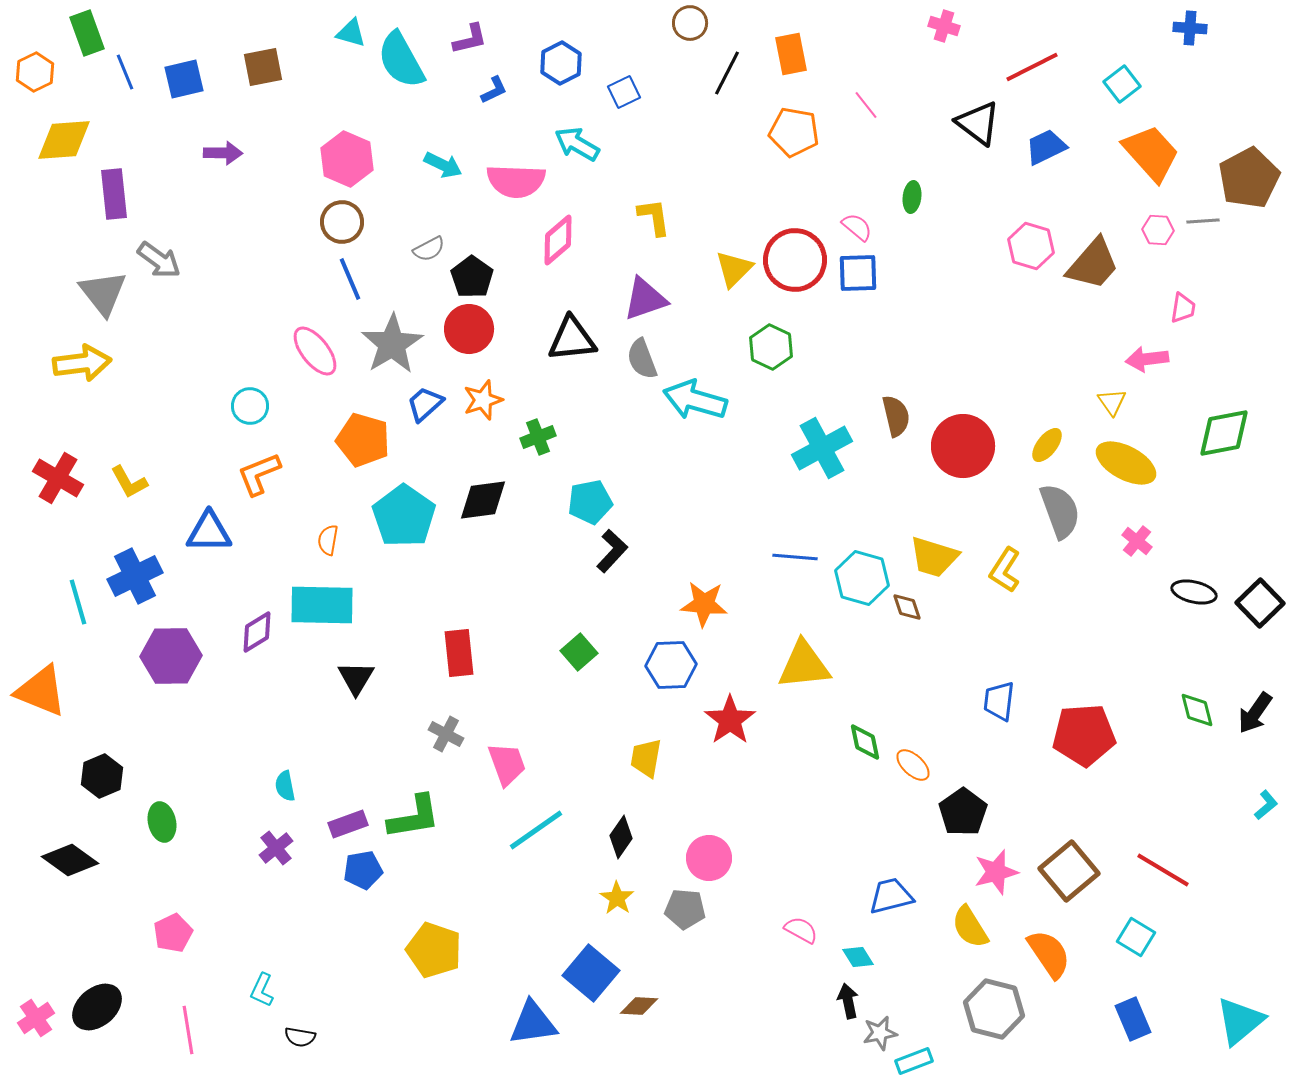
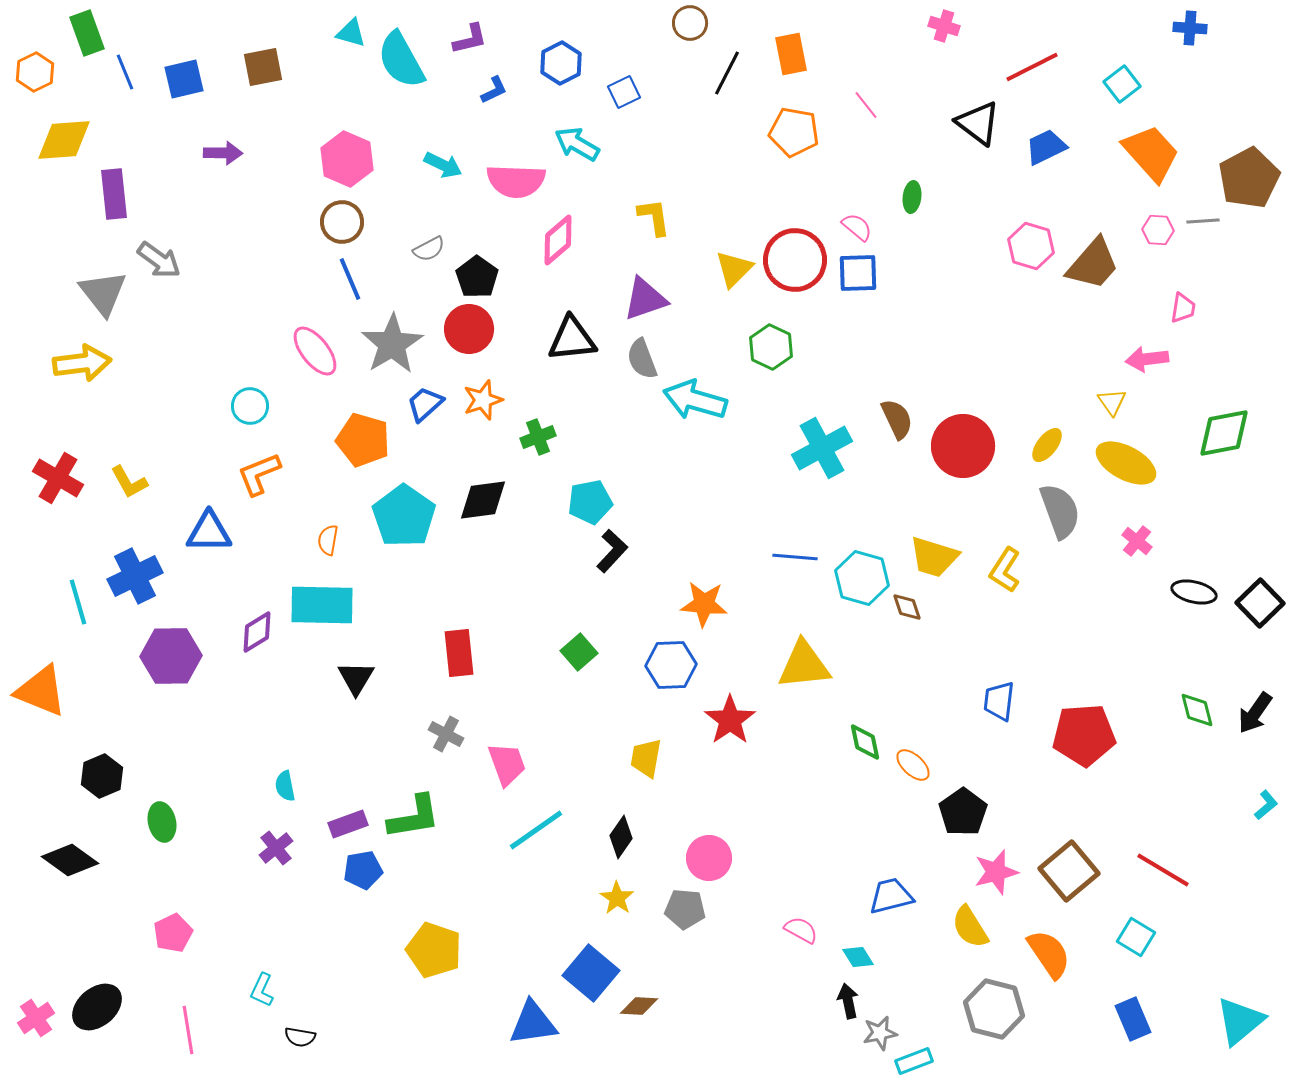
black pentagon at (472, 277): moved 5 px right
brown semicircle at (896, 416): moved 1 px right, 3 px down; rotated 12 degrees counterclockwise
